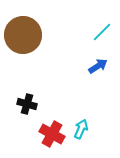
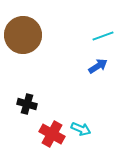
cyan line: moved 1 px right, 4 px down; rotated 25 degrees clockwise
cyan arrow: rotated 90 degrees clockwise
